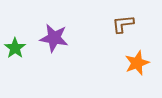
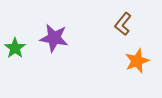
brown L-shape: rotated 45 degrees counterclockwise
orange star: moved 2 px up
